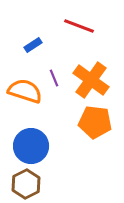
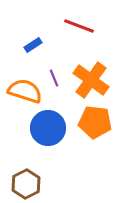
blue circle: moved 17 px right, 18 px up
